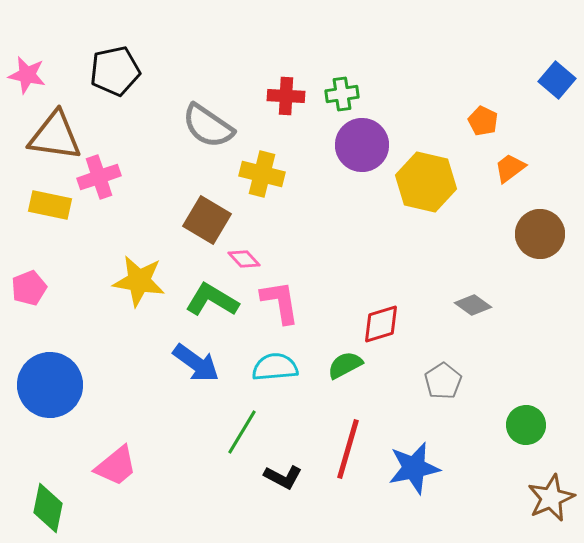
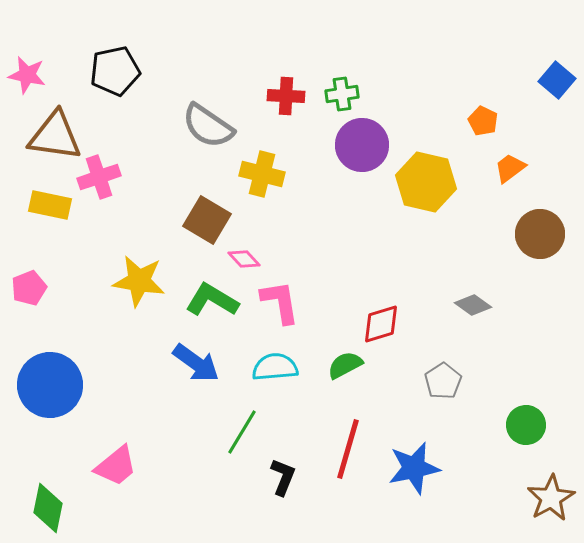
black L-shape: rotated 96 degrees counterclockwise
brown star: rotated 6 degrees counterclockwise
